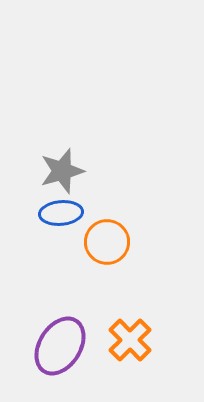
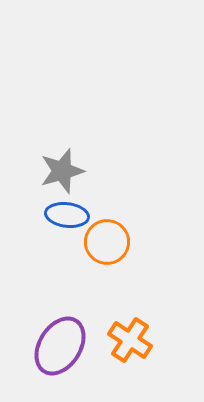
blue ellipse: moved 6 px right, 2 px down; rotated 12 degrees clockwise
orange cross: rotated 12 degrees counterclockwise
